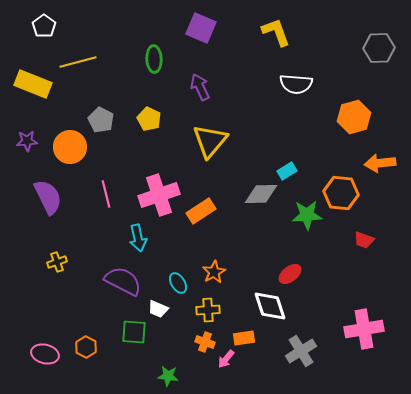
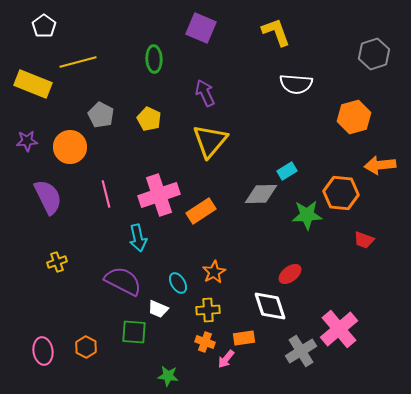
gray hexagon at (379, 48): moved 5 px left, 6 px down; rotated 16 degrees counterclockwise
purple arrow at (200, 87): moved 5 px right, 6 px down
gray pentagon at (101, 120): moved 5 px up
orange arrow at (380, 163): moved 2 px down
pink cross at (364, 329): moved 25 px left; rotated 30 degrees counterclockwise
pink ellipse at (45, 354): moved 2 px left, 3 px up; rotated 68 degrees clockwise
